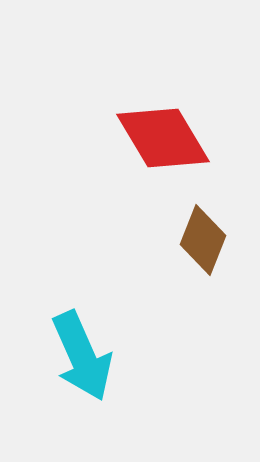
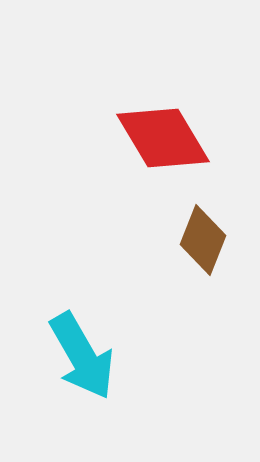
cyan arrow: rotated 6 degrees counterclockwise
